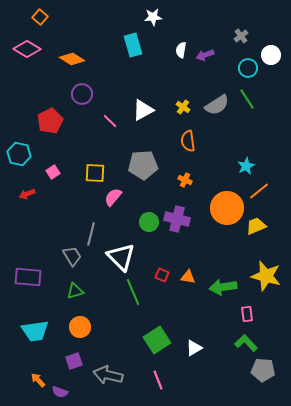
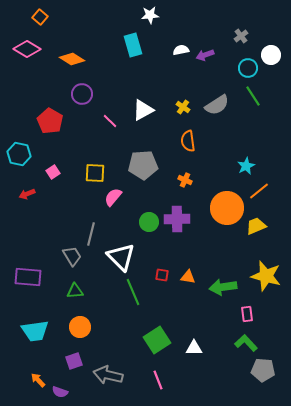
white star at (153, 17): moved 3 px left, 2 px up
white semicircle at (181, 50): rotated 70 degrees clockwise
green line at (247, 99): moved 6 px right, 3 px up
red pentagon at (50, 121): rotated 15 degrees counterclockwise
purple cross at (177, 219): rotated 15 degrees counterclockwise
red square at (162, 275): rotated 16 degrees counterclockwise
green triangle at (75, 291): rotated 12 degrees clockwise
white triangle at (194, 348): rotated 30 degrees clockwise
